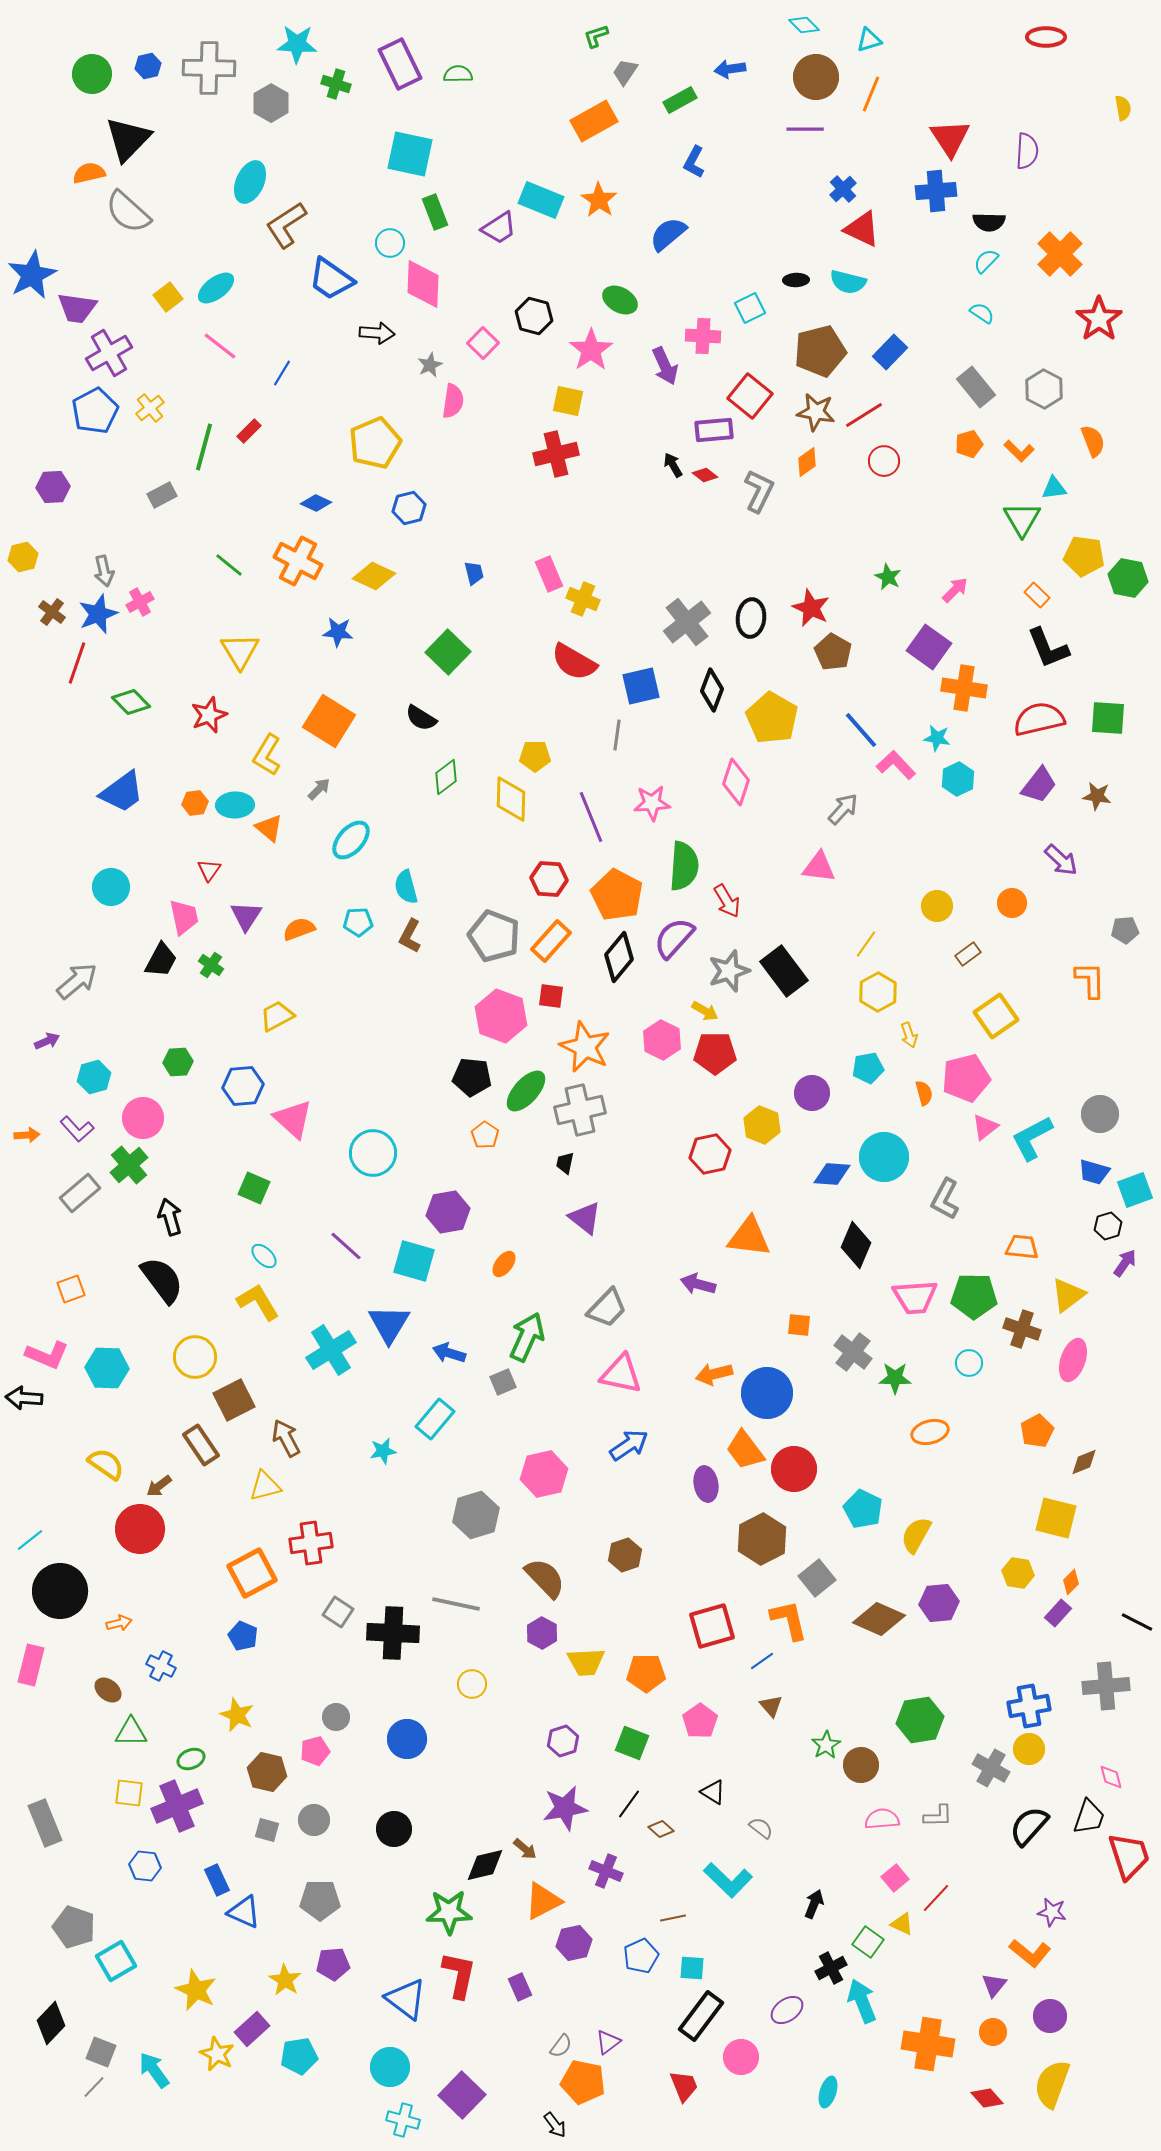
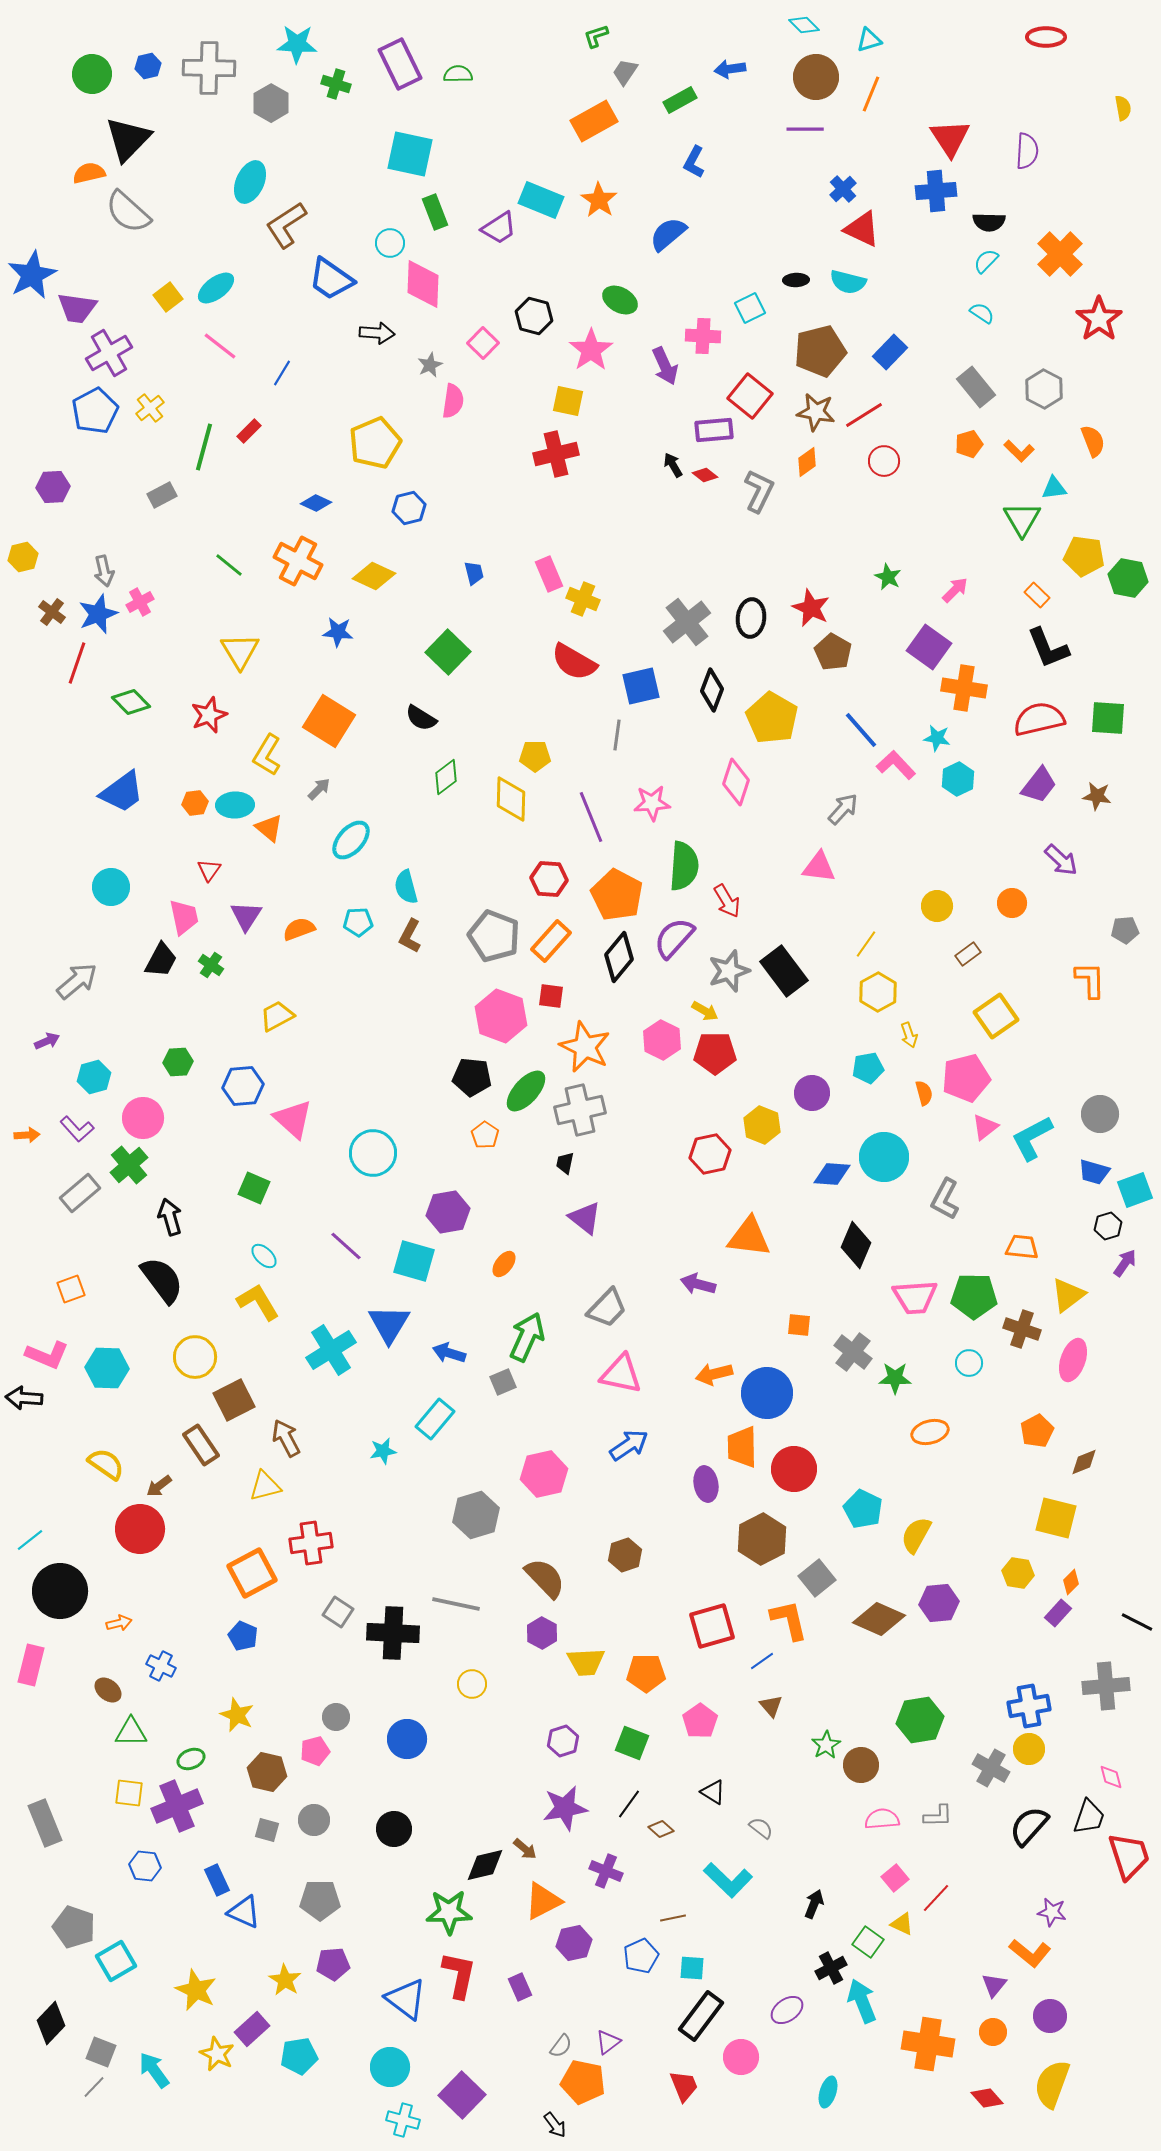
orange trapezoid at (745, 1450): moved 3 px left, 3 px up; rotated 36 degrees clockwise
